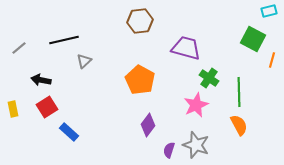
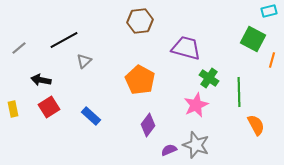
black line: rotated 16 degrees counterclockwise
red square: moved 2 px right
orange semicircle: moved 17 px right
blue rectangle: moved 22 px right, 16 px up
purple semicircle: rotated 49 degrees clockwise
